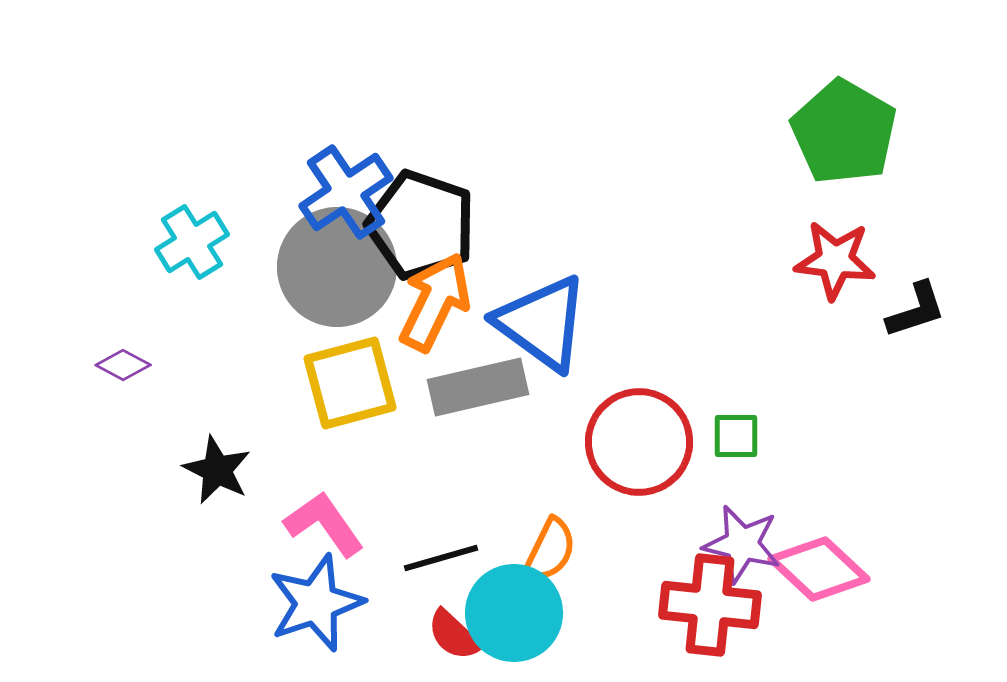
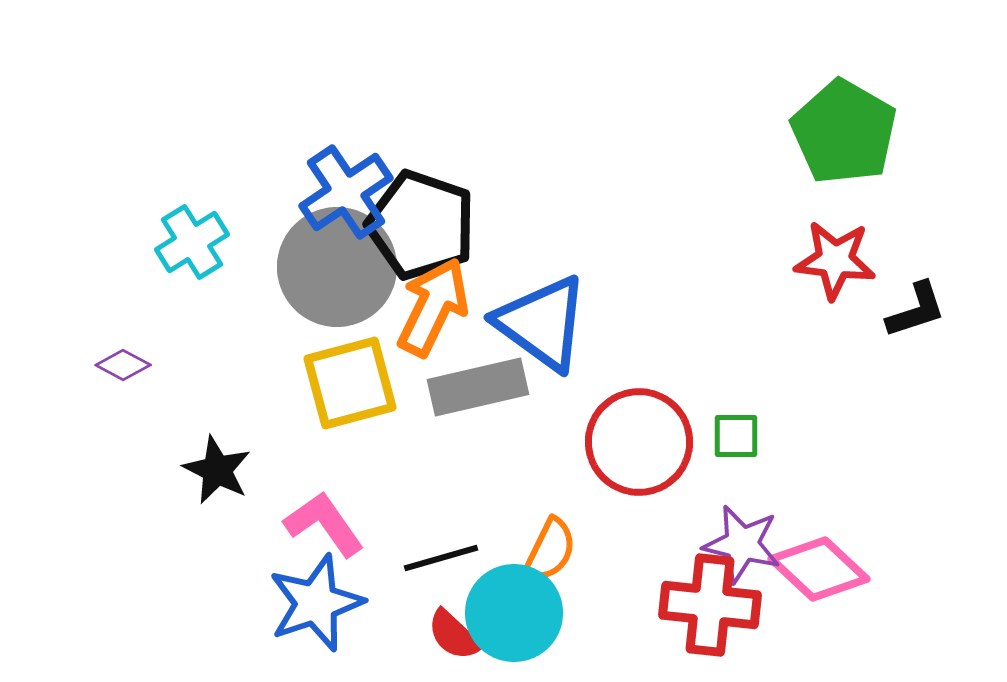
orange arrow: moved 2 px left, 5 px down
